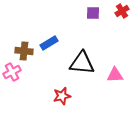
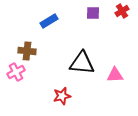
blue rectangle: moved 22 px up
brown cross: moved 3 px right
pink cross: moved 4 px right
